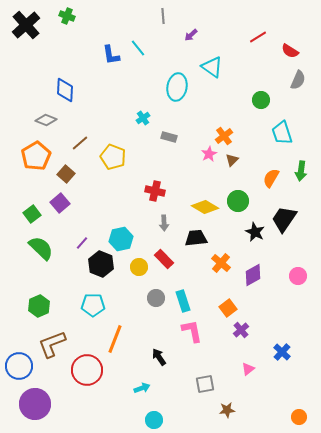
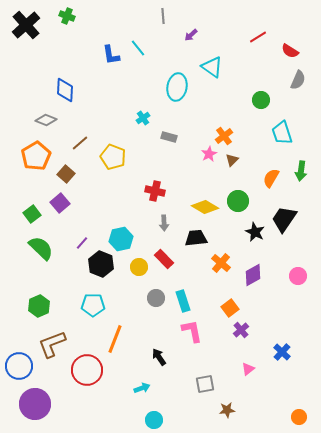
orange square at (228, 308): moved 2 px right
